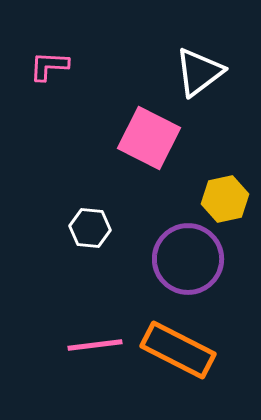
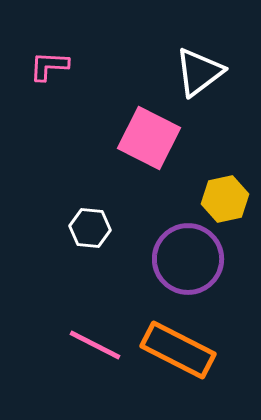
pink line: rotated 34 degrees clockwise
